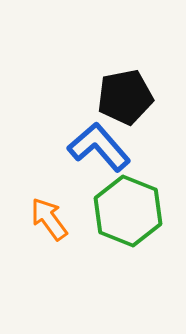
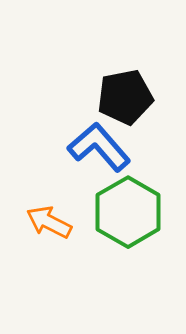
green hexagon: moved 1 px down; rotated 8 degrees clockwise
orange arrow: moved 3 px down; rotated 27 degrees counterclockwise
